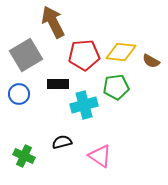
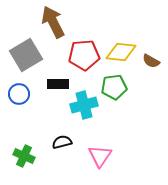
green pentagon: moved 2 px left
pink triangle: rotated 30 degrees clockwise
